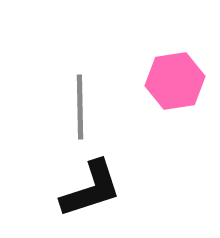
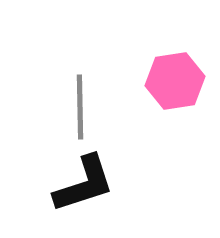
black L-shape: moved 7 px left, 5 px up
